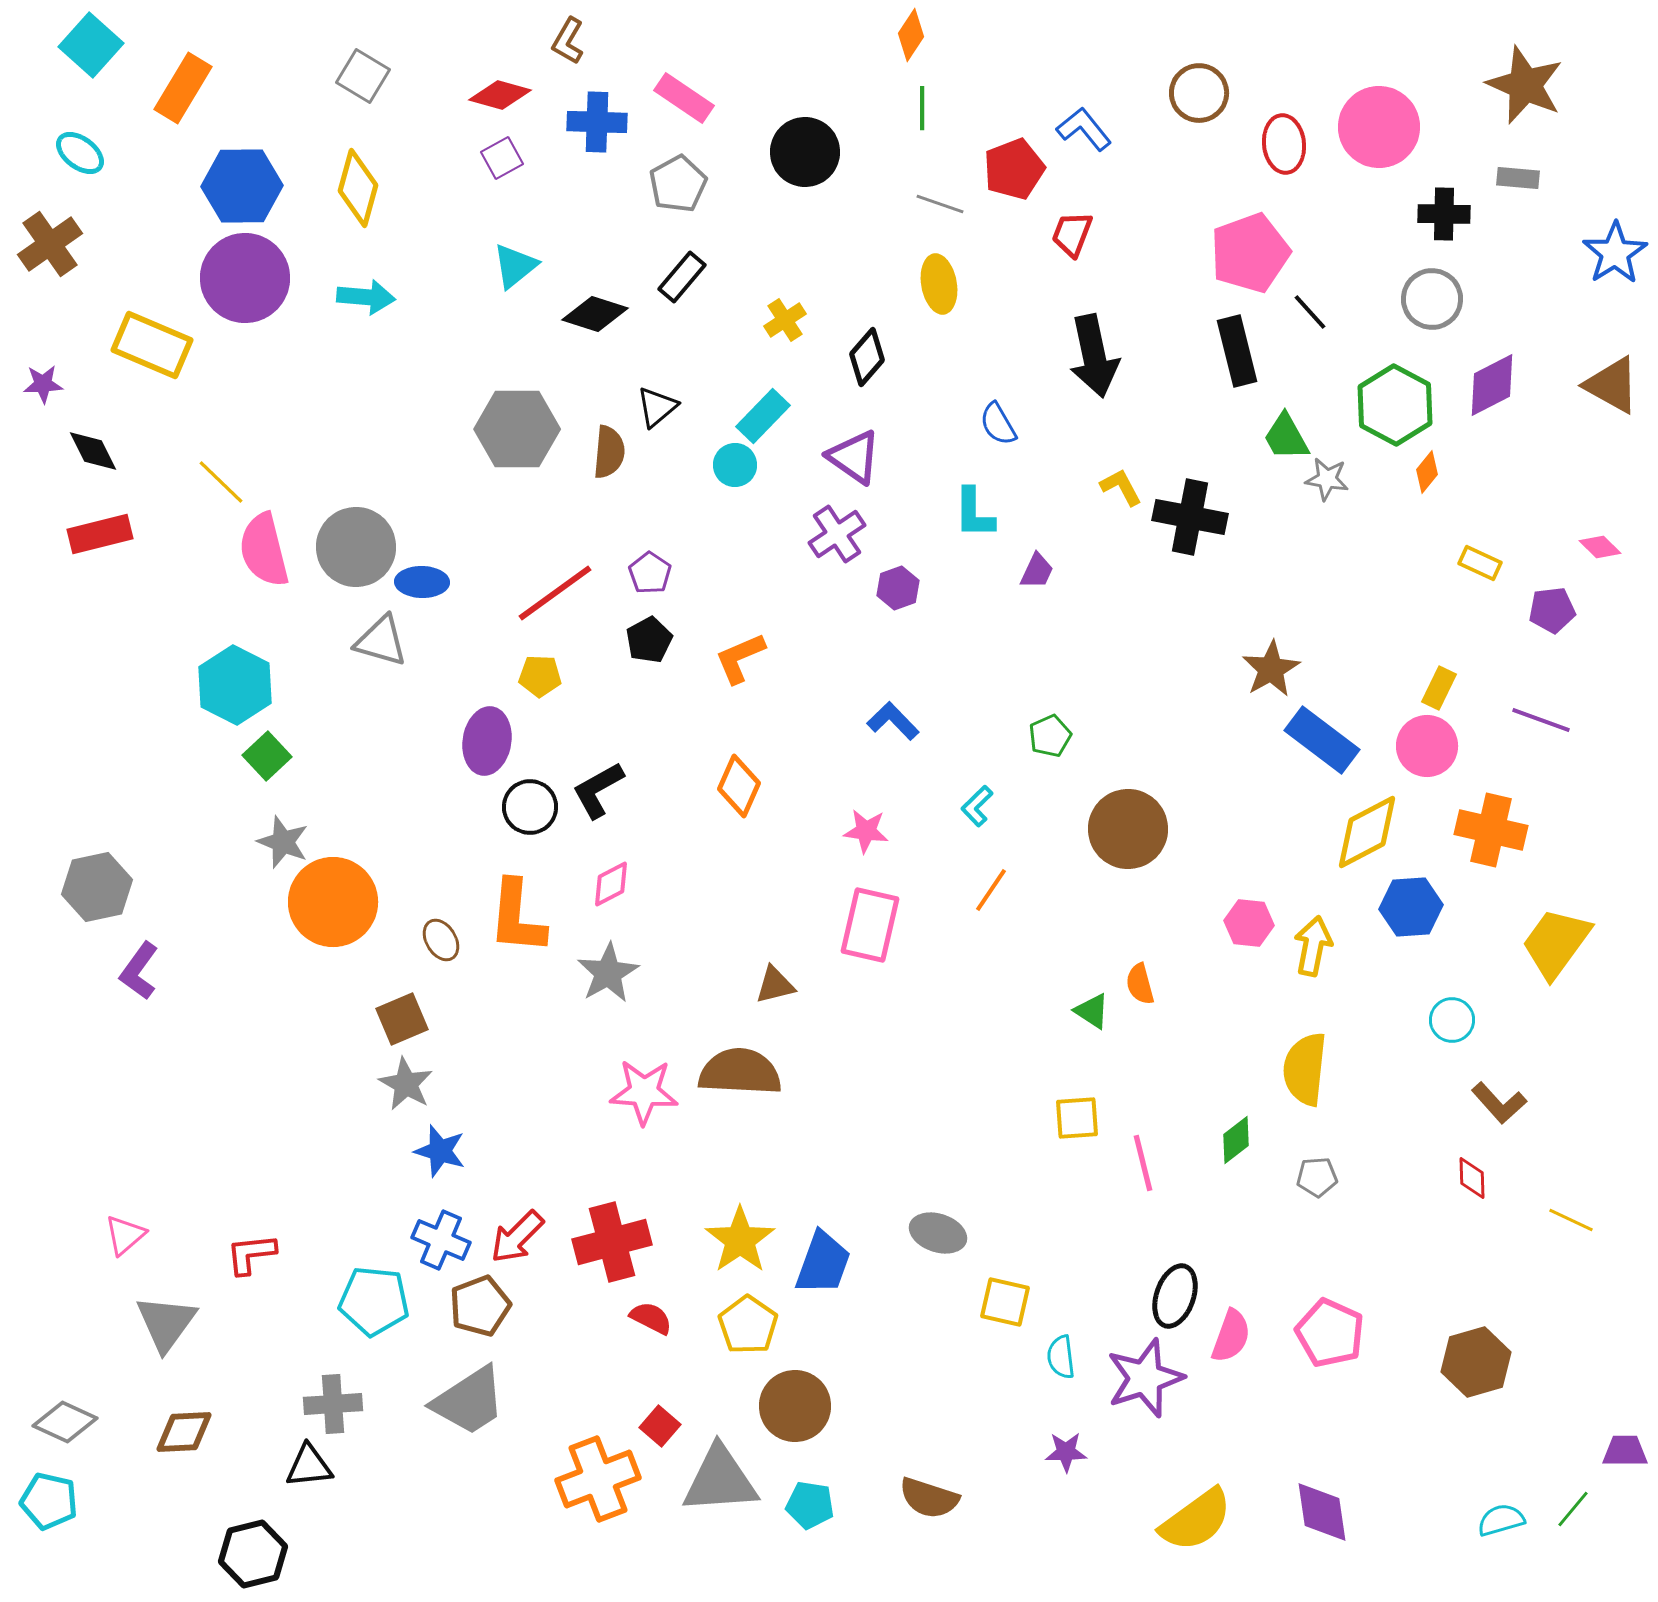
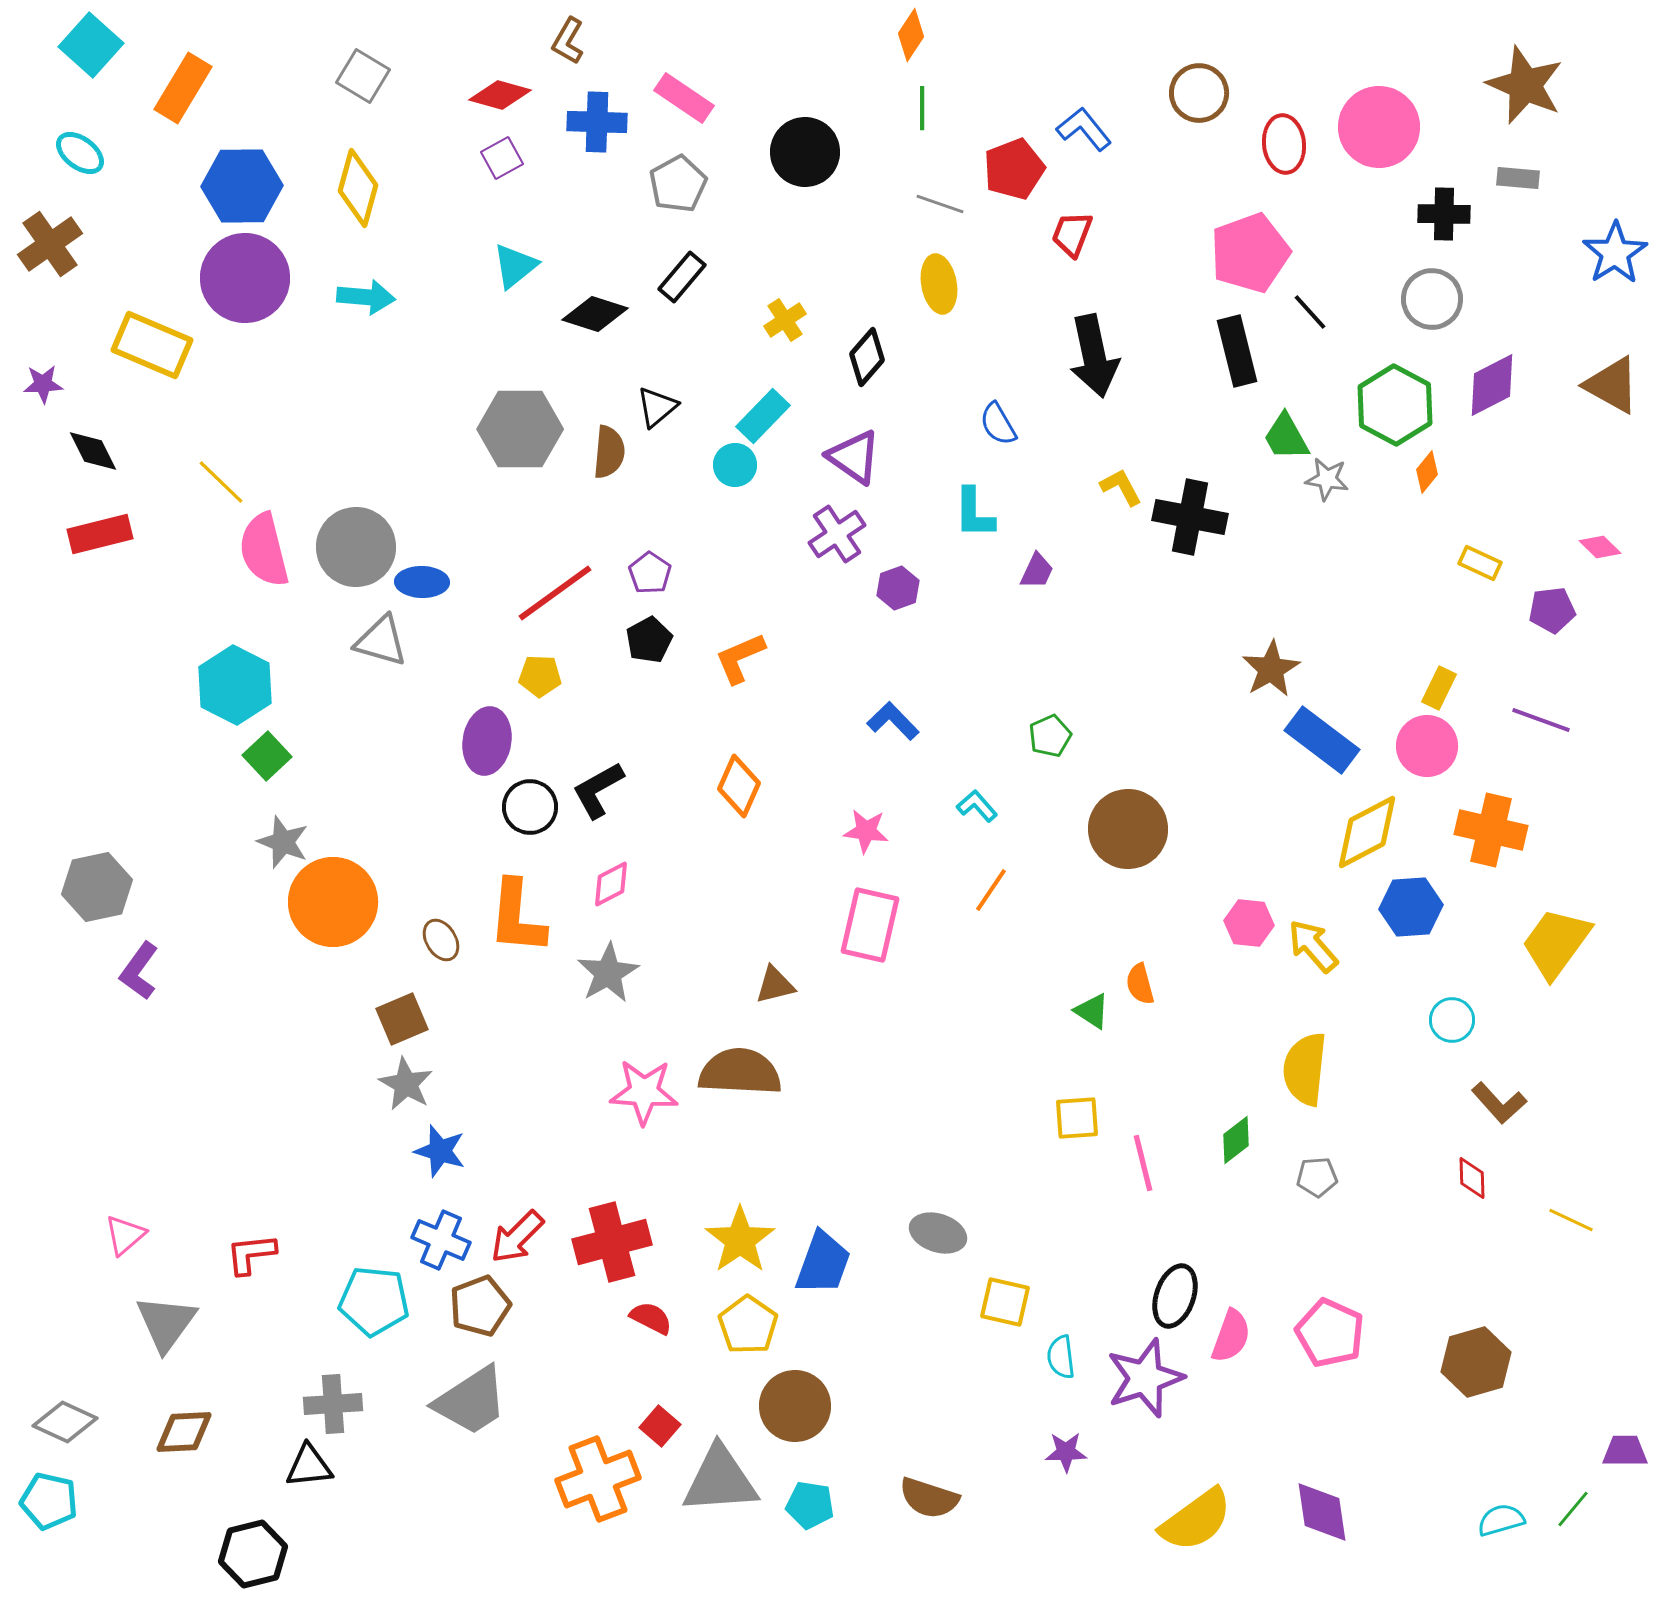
gray hexagon at (517, 429): moved 3 px right
cyan L-shape at (977, 806): rotated 93 degrees clockwise
yellow arrow at (1313, 946): rotated 52 degrees counterclockwise
gray trapezoid at (469, 1401): moved 2 px right
